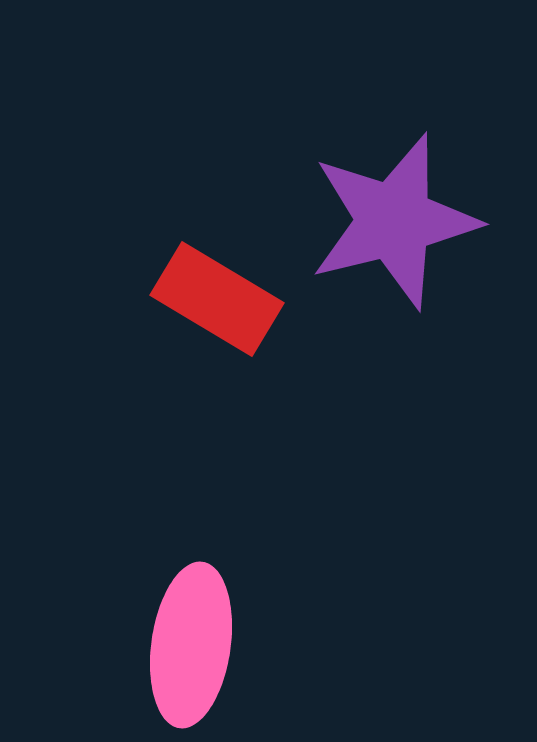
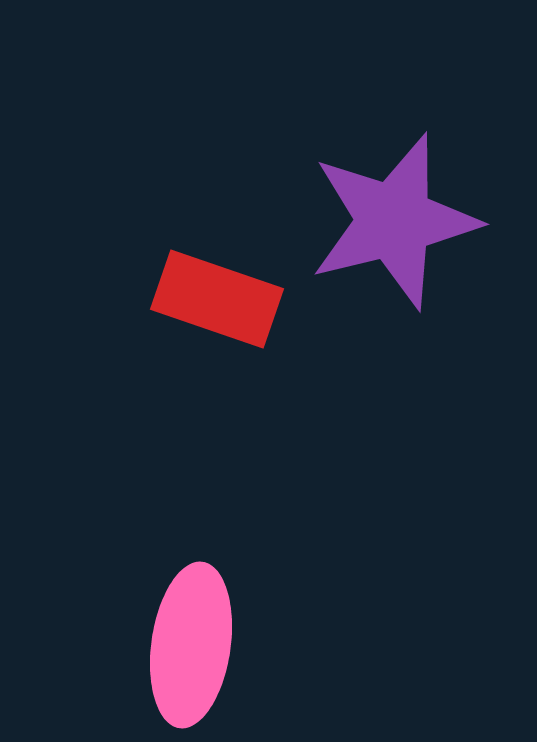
red rectangle: rotated 12 degrees counterclockwise
